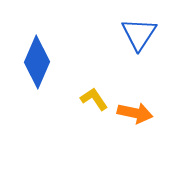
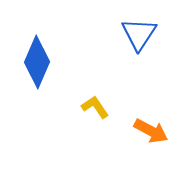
yellow L-shape: moved 1 px right, 8 px down
orange arrow: moved 16 px right, 18 px down; rotated 16 degrees clockwise
